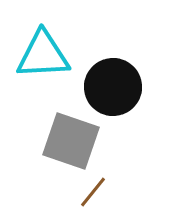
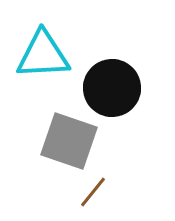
black circle: moved 1 px left, 1 px down
gray square: moved 2 px left
